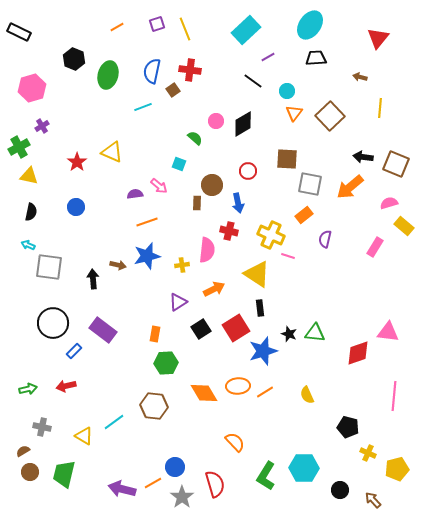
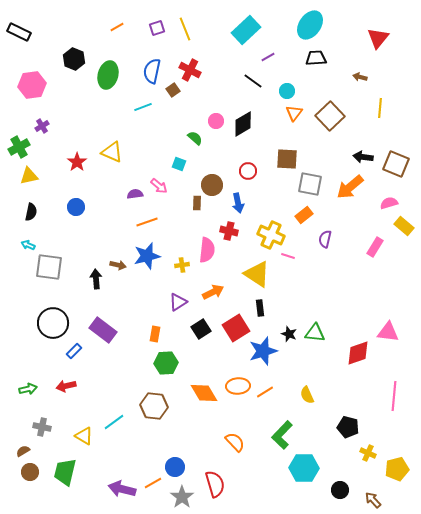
purple square at (157, 24): moved 4 px down
red cross at (190, 70): rotated 20 degrees clockwise
pink hexagon at (32, 88): moved 3 px up; rotated 8 degrees clockwise
yellow triangle at (29, 176): rotated 24 degrees counterclockwise
black arrow at (93, 279): moved 3 px right
orange arrow at (214, 289): moved 1 px left, 3 px down
green trapezoid at (64, 474): moved 1 px right, 2 px up
green L-shape at (266, 476): moved 16 px right, 41 px up; rotated 12 degrees clockwise
